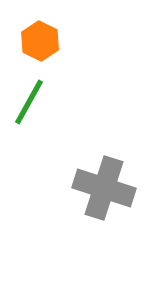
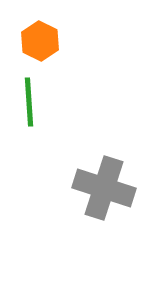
green line: rotated 33 degrees counterclockwise
